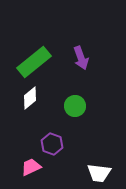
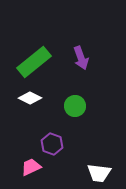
white diamond: rotated 65 degrees clockwise
